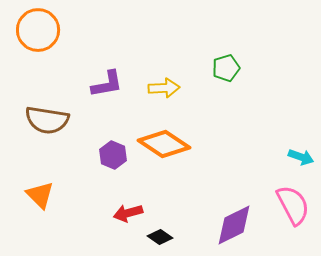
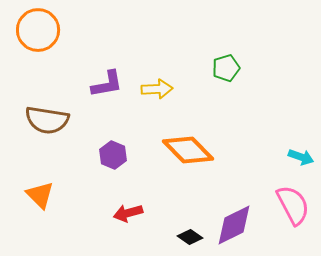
yellow arrow: moved 7 px left, 1 px down
orange diamond: moved 24 px right, 6 px down; rotated 12 degrees clockwise
black diamond: moved 30 px right
